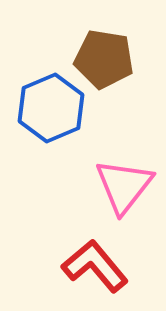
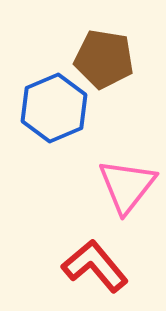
blue hexagon: moved 3 px right
pink triangle: moved 3 px right
